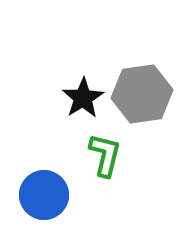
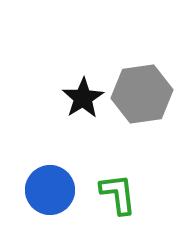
green L-shape: moved 13 px right, 39 px down; rotated 21 degrees counterclockwise
blue circle: moved 6 px right, 5 px up
